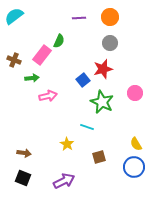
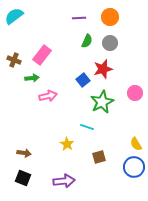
green semicircle: moved 28 px right
green star: rotated 20 degrees clockwise
purple arrow: rotated 20 degrees clockwise
